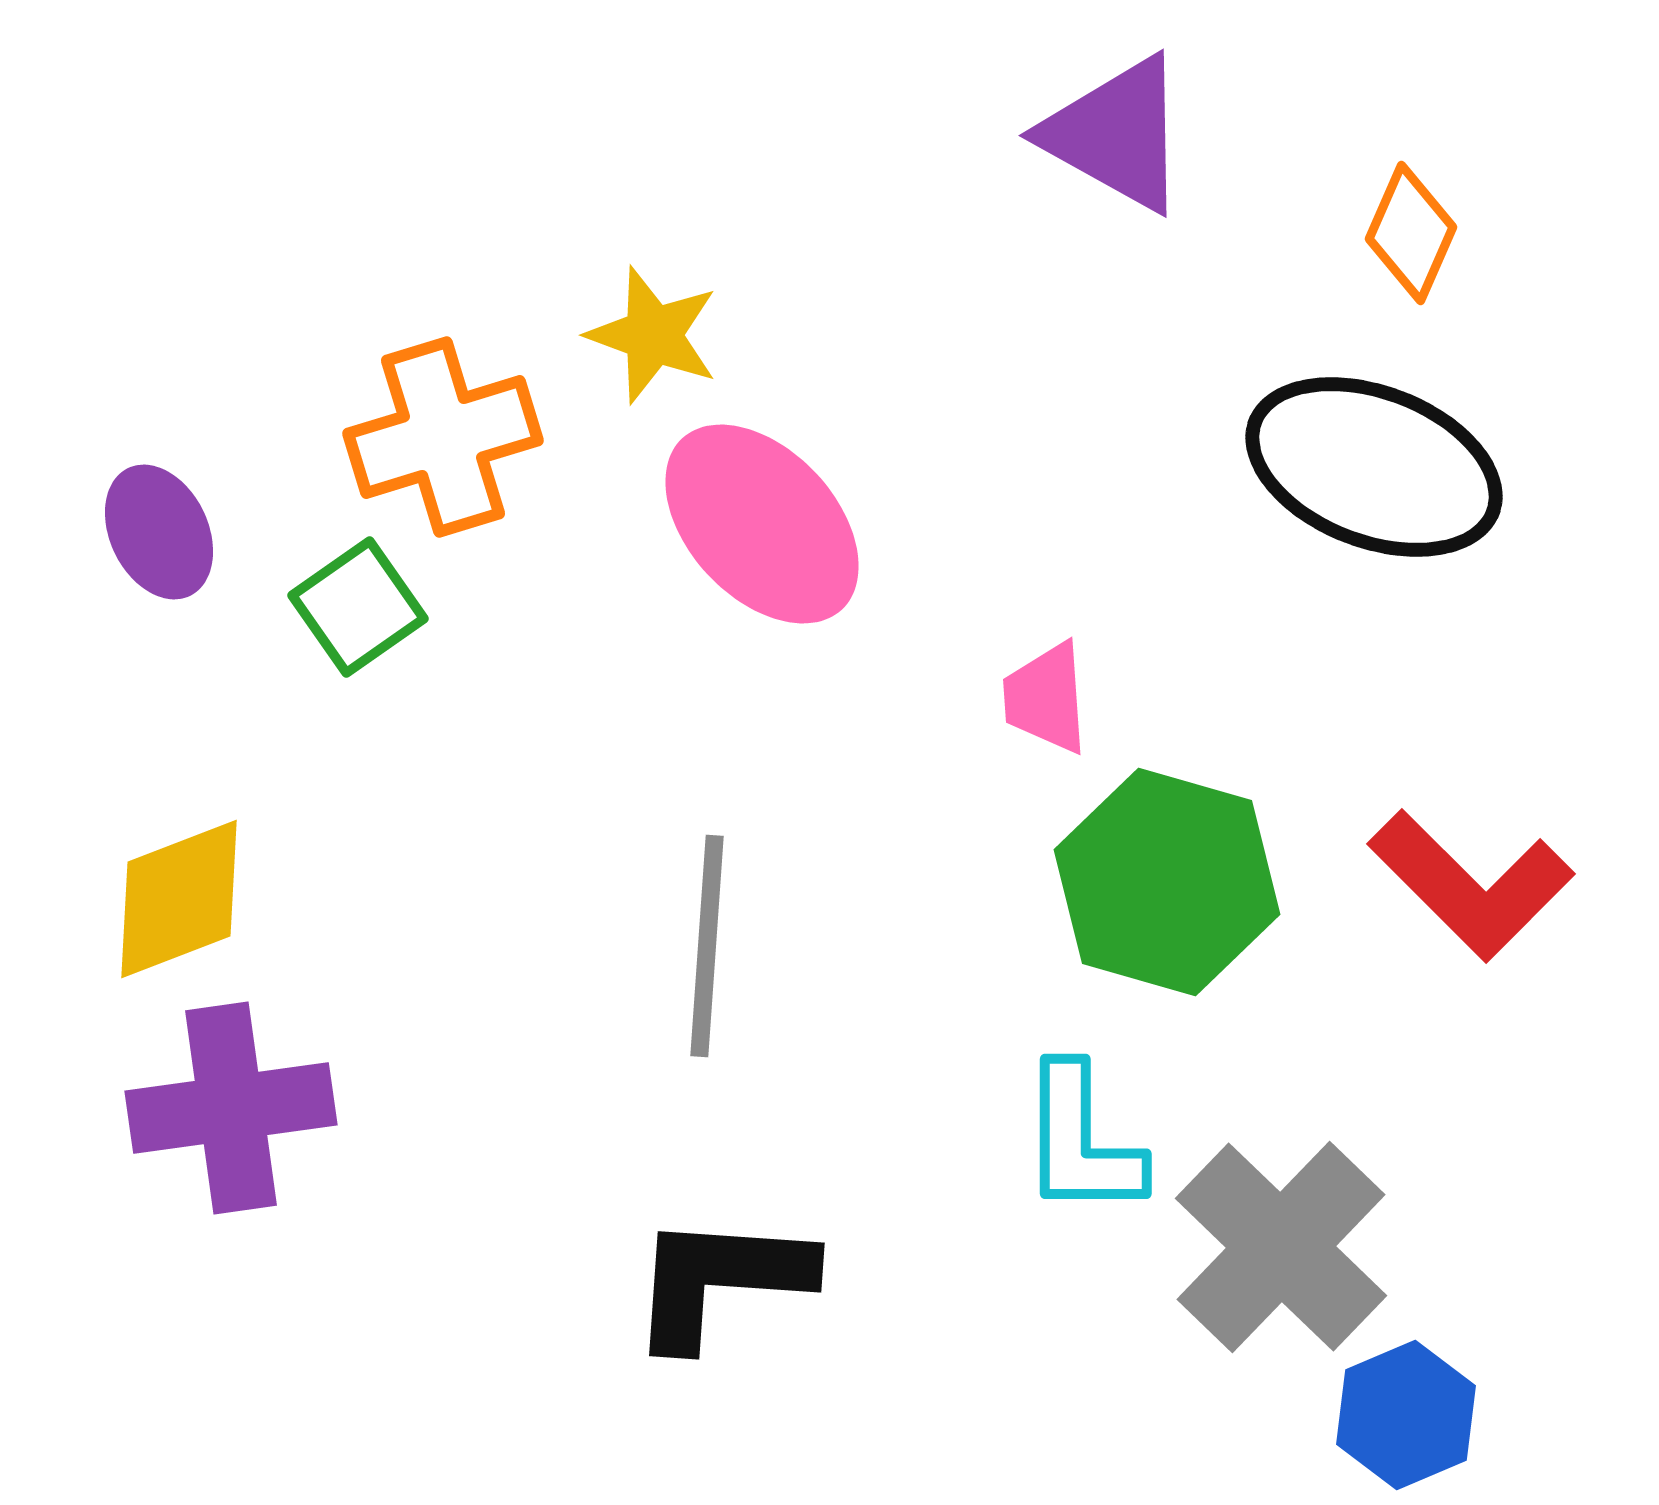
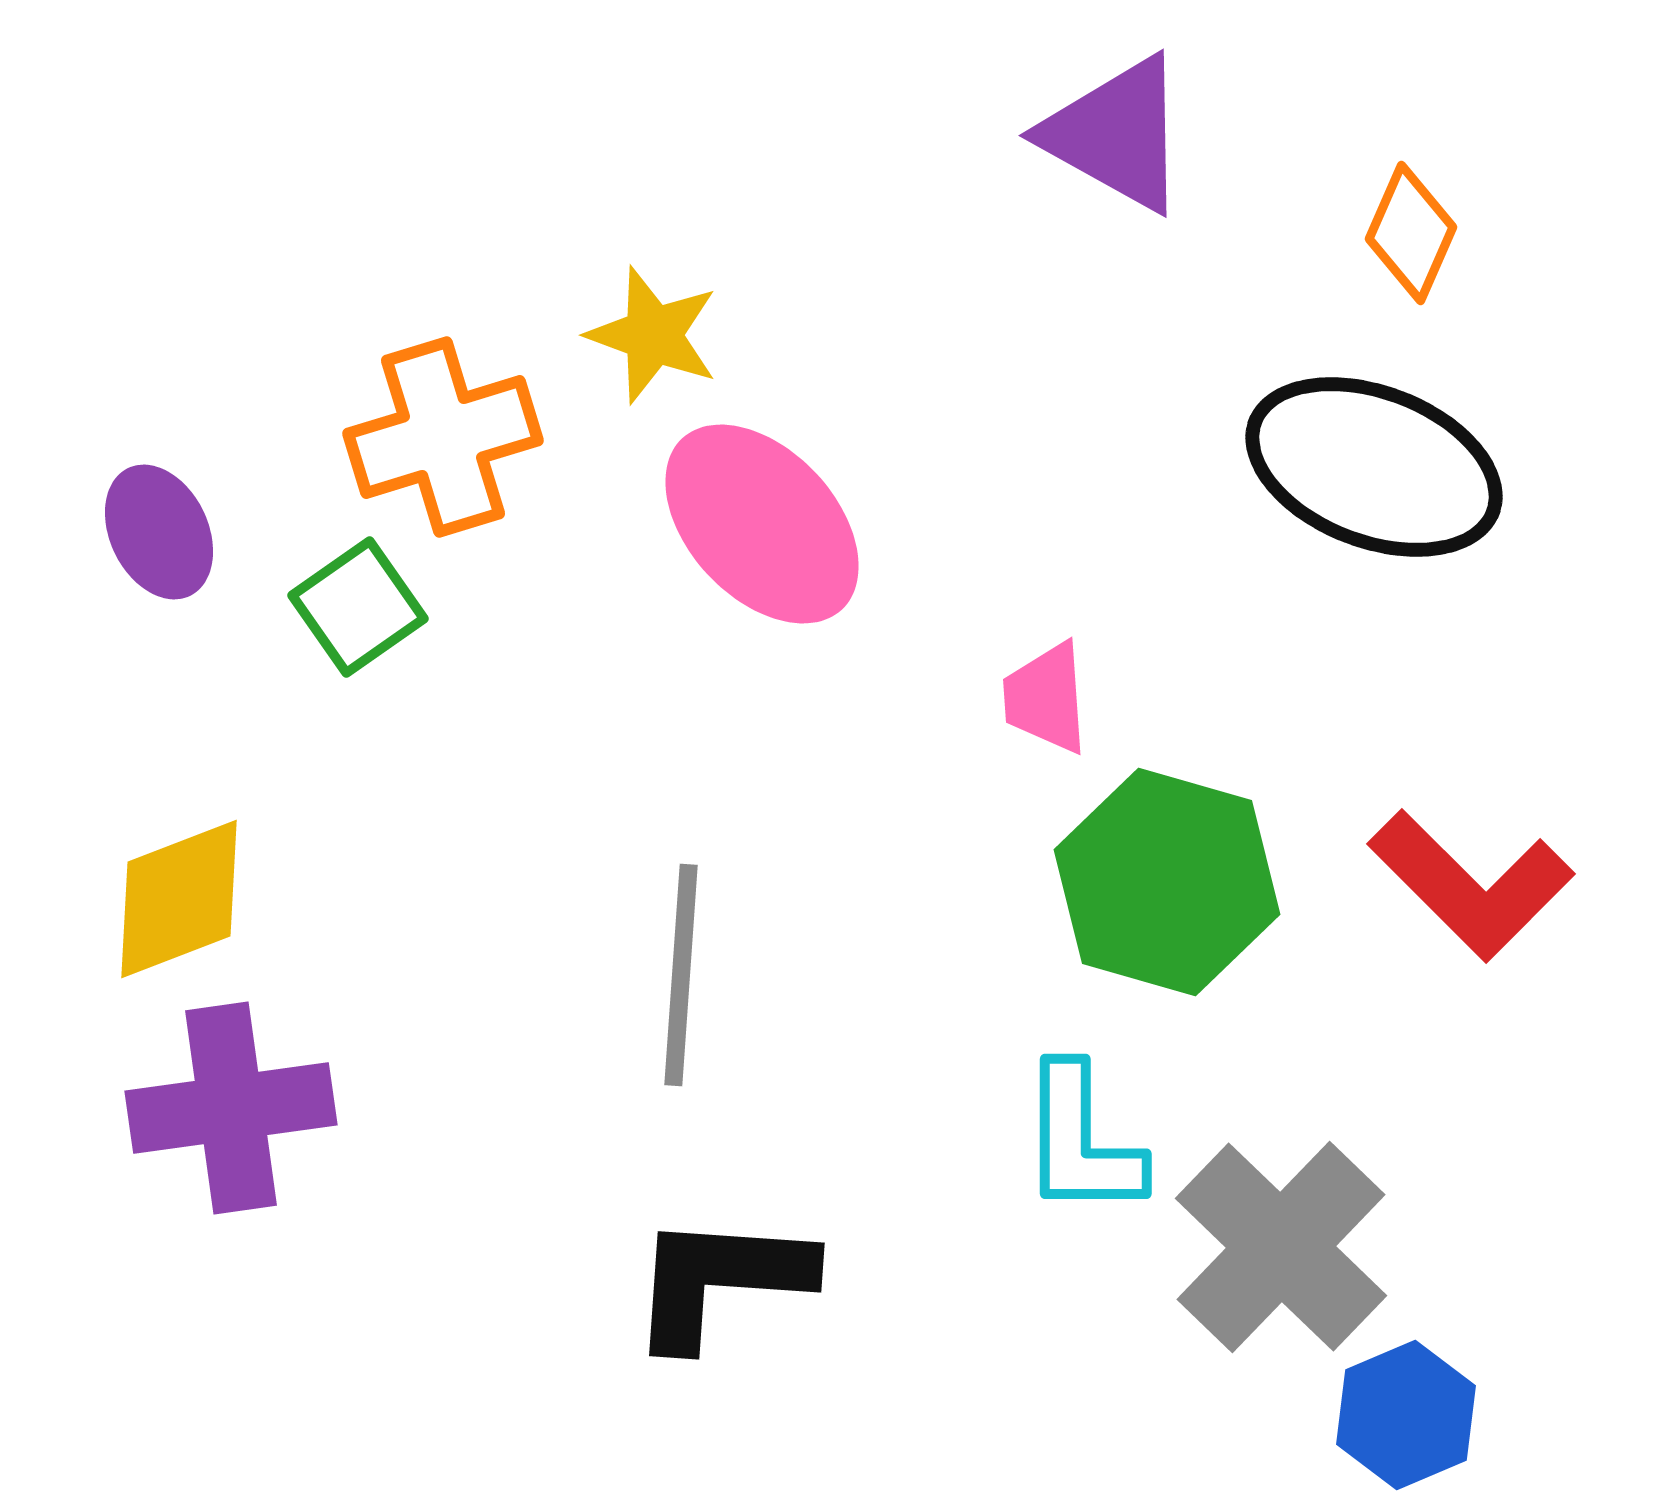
gray line: moved 26 px left, 29 px down
